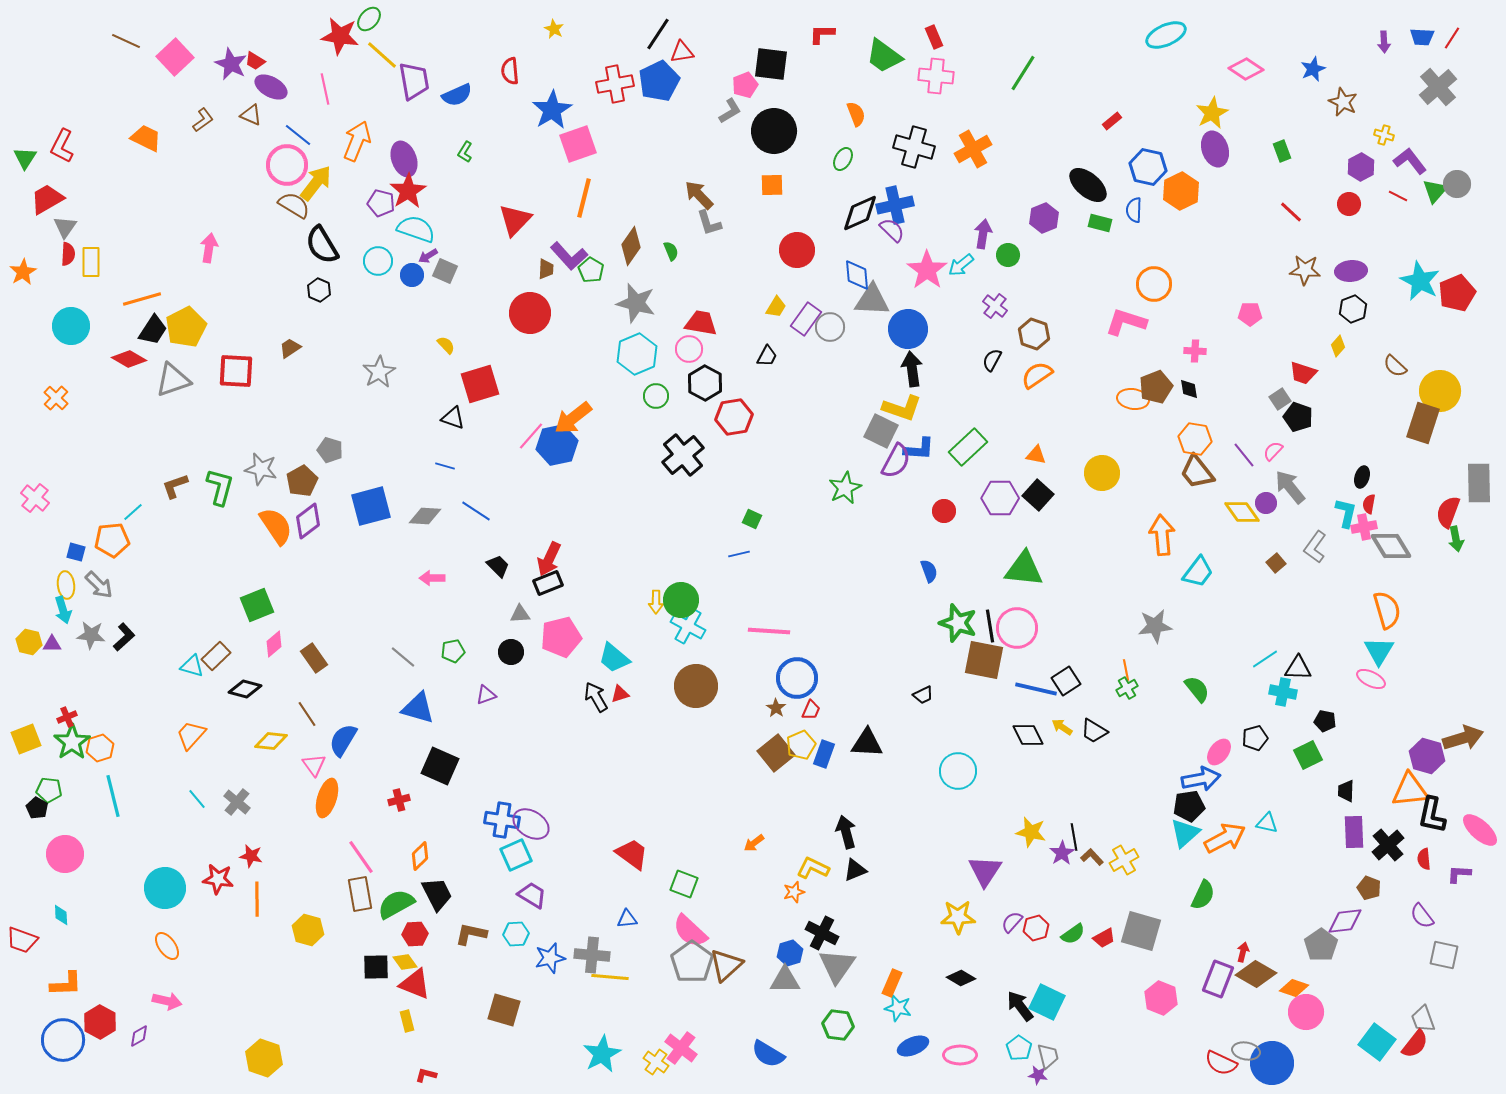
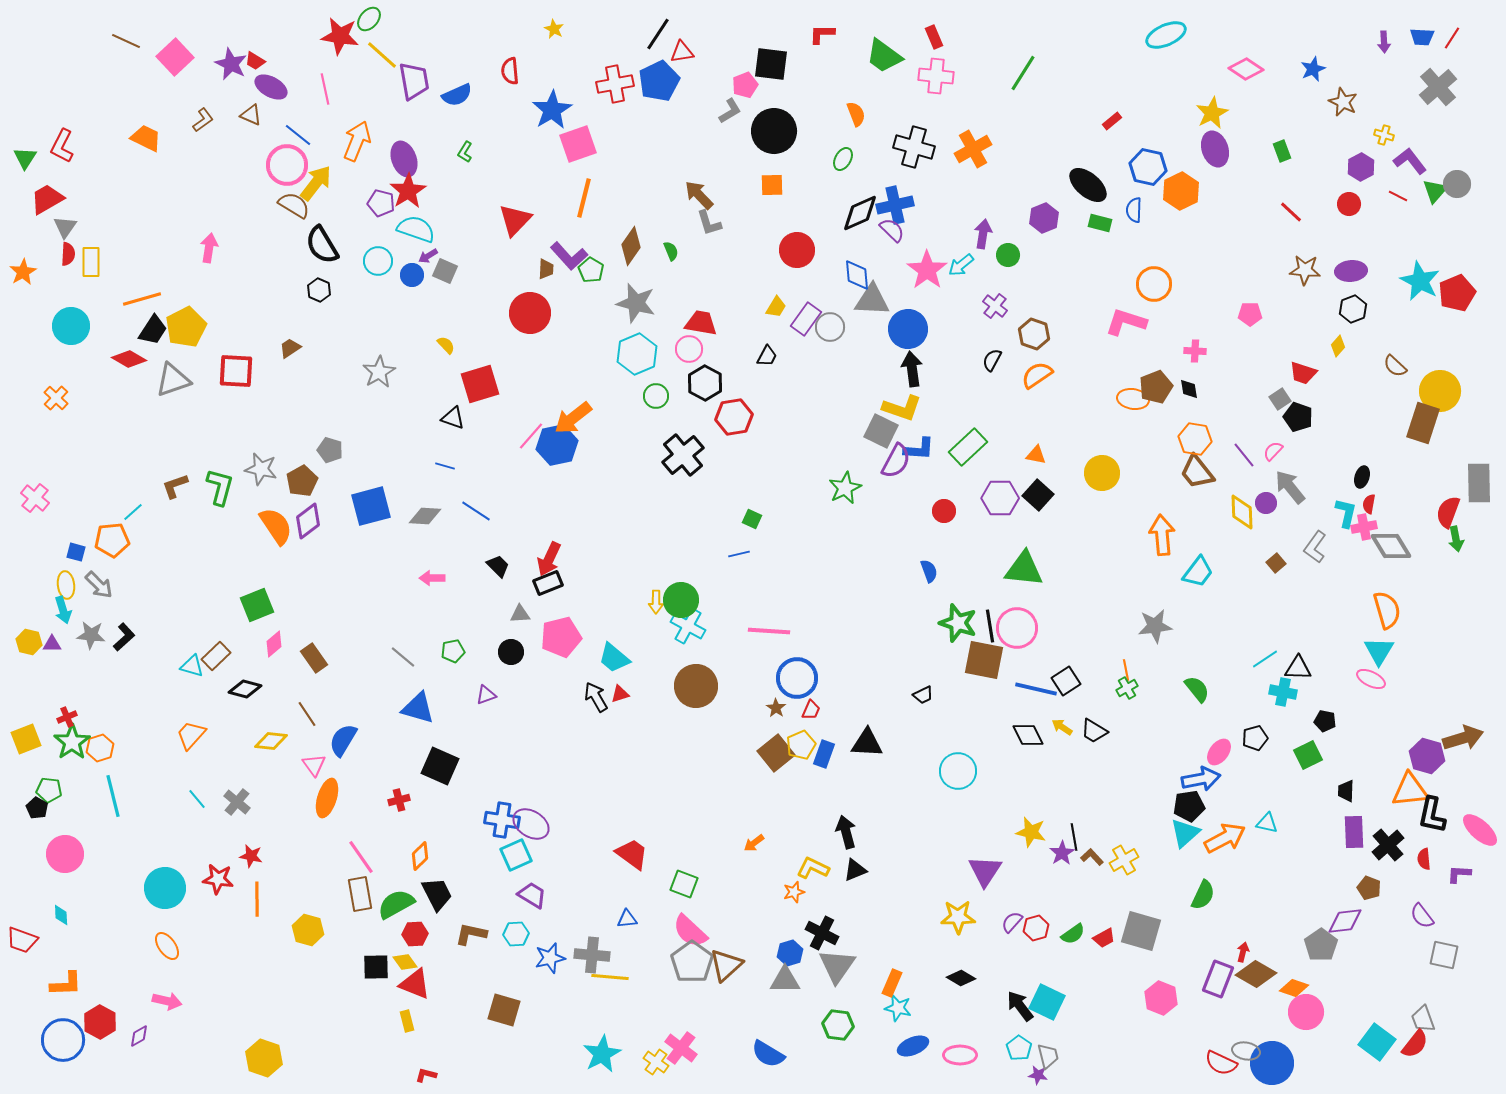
yellow diamond at (1242, 512): rotated 33 degrees clockwise
